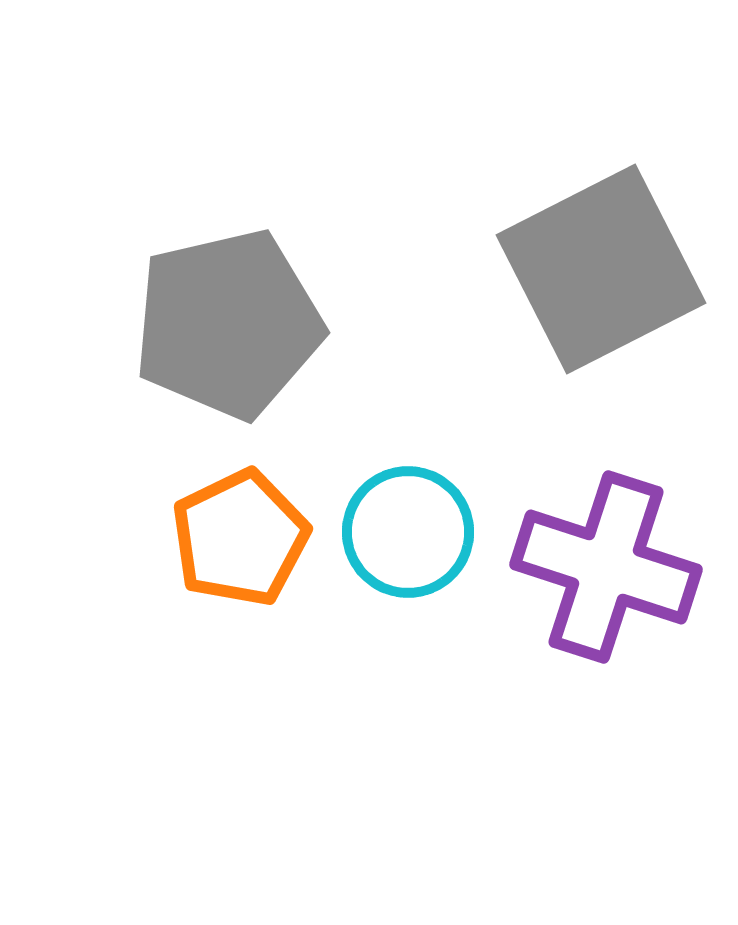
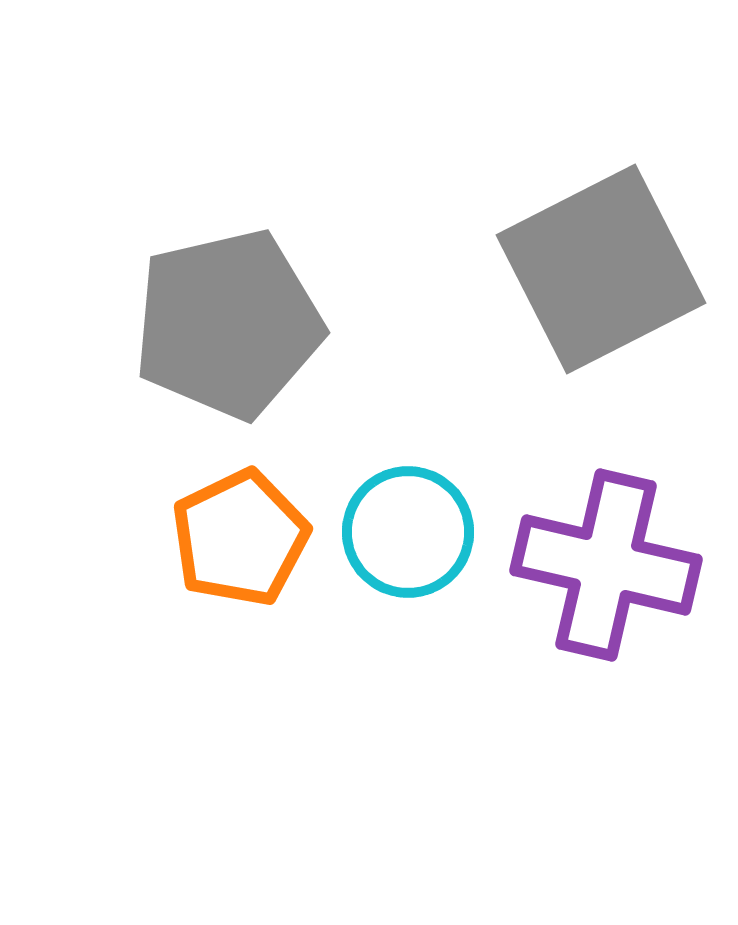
purple cross: moved 2 px up; rotated 5 degrees counterclockwise
